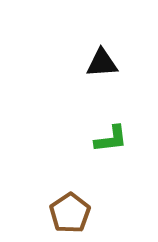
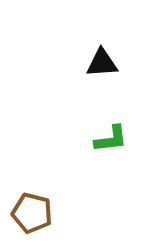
brown pentagon: moved 38 px left; rotated 24 degrees counterclockwise
